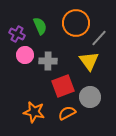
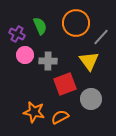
gray line: moved 2 px right, 1 px up
red square: moved 2 px right, 2 px up
gray circle: moved 1 px right, 2 px down
orange semicircle: moved 7 px left, 4 px down
